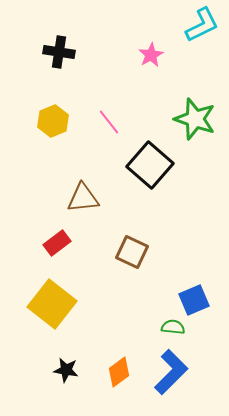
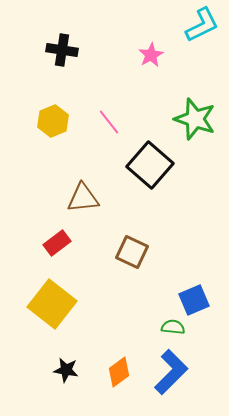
black cross: moved 3 px right, 2 px up
